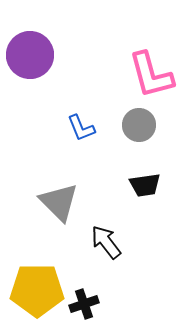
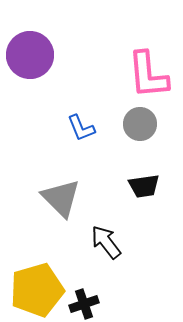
pink L-shape: moved 3 px left; rotated 10 degrees clockwise
gray circle: moved 1 px right, 1 px up
black trapezoid: moved 1 px left, 1 px down
gray triangle: moved 2 px right, 4 px up
yellow pentagon: rotated 16 degrees counterclockwise
